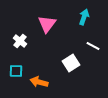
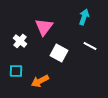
pink triangle: moved 3 px left, 3 px down
white line: moved 3 px left
white square: moved 12 px left, 10 px up; rotated 30 degrees counterclockwise
orange arrow: moved 1 px right, 1 px up; rotated 42 degrees counterclockwise
